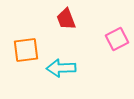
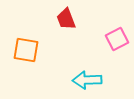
orange square: rotated 16 degrees clockwise
cyan arrow: moved 26 px right, 12 px down
